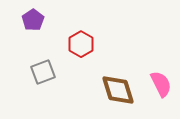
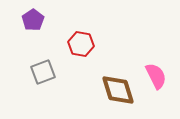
red hexagon: rotated 20 degrees counterclockwise
pink semicircle: moved 5 px left, 8 px up
